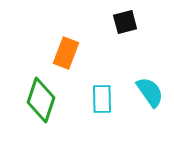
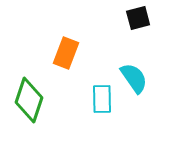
black square: moved 13 px right, 4 px up
cyan semicircle: moved 16 px left, 14 px up
green diamond: moved 12 px left
